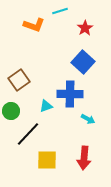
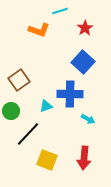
orange L-shape: moved 5 px right, 5 px down
yellow square: rotated 20 degrees clockwise
